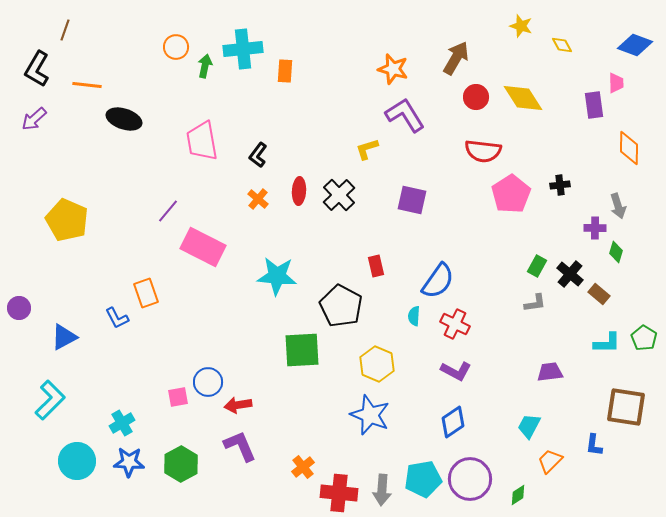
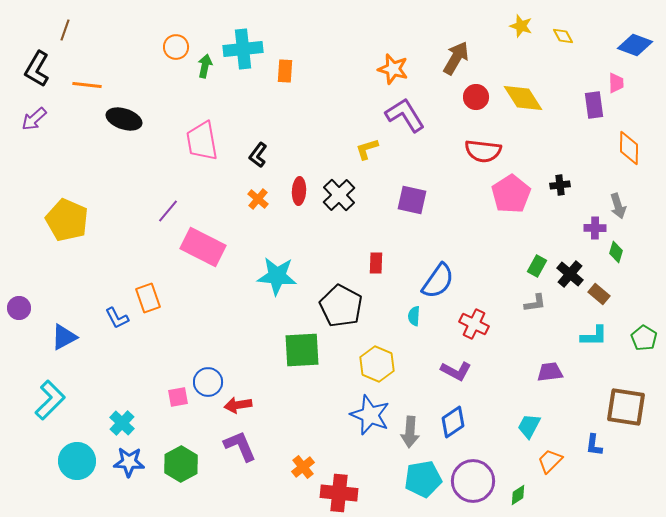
yellow diamond at (562, 45): moved 1 px right, 9 px up
red rectangle at (376, 266): moved 3 px up; rotated 15 degrees clockwise
orange rectangle at (146, 293): moved 2 px right, 5 px down
red cross at (455, 324): moved 19 px right
cyan L-shape at (607, 343): moved 13 px left, 7 px up
cyan cross at (122, 423): rotated 15 degrees counterclockwise
purple circle at (470, 479): moved 3 px right, 2 px down
gray arrow at (382, 490): moved 28 px right, 58 px up
